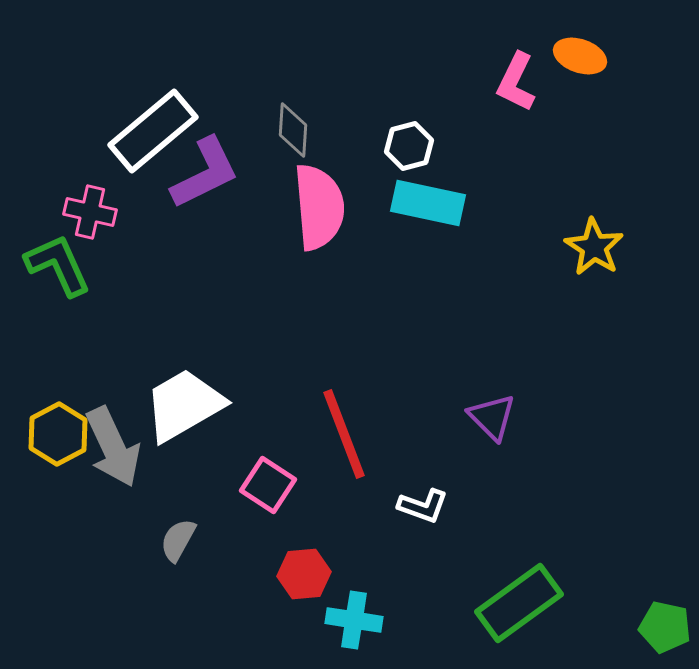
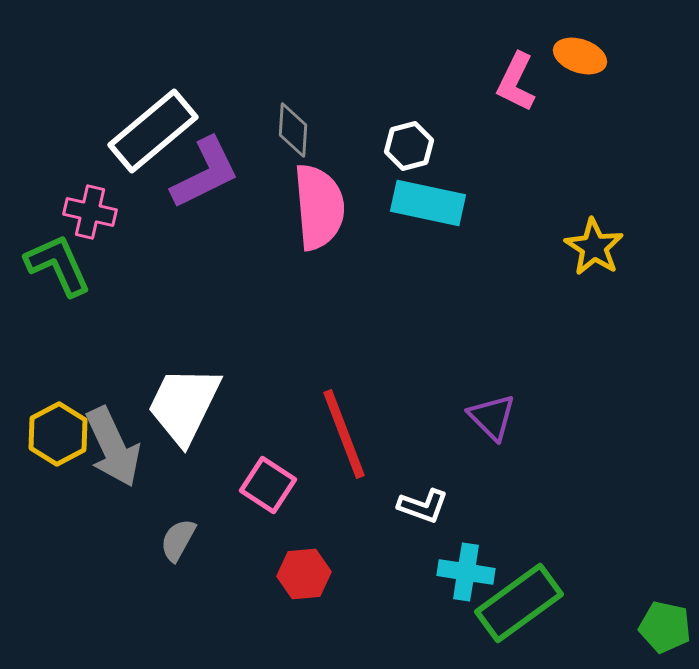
white trapezoid: rotated 34 degrees counterclockwise
cyan cross: moved 112 px right, 48 px up
